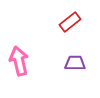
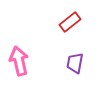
purple trapezoid: rotated 80 degrees counterclockwise
